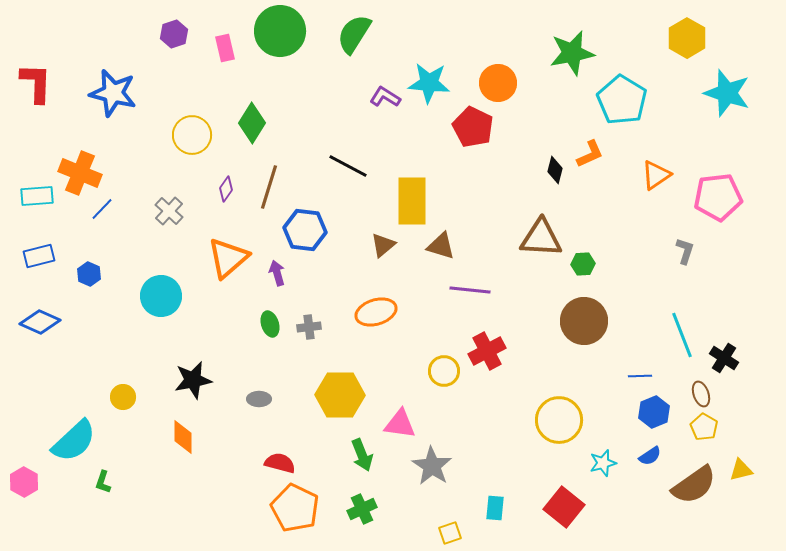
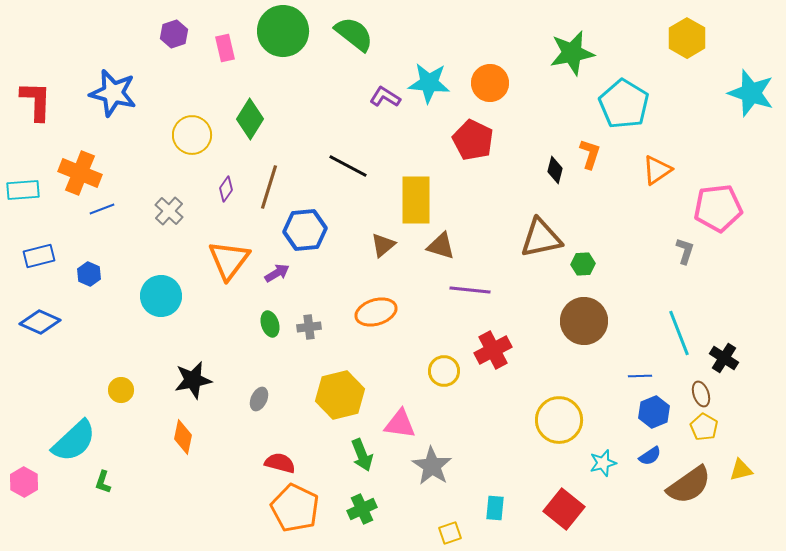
green circle at (280, 31): moved 3 px right
green semicircle at (354, 34): rotated 96 degrees clockwise
red L-shape at (36, 83): moved 18 px down
orange circle at (498, 83): moved 8 px left
cyan star at (727, 93): moved 24 px right
cyan pentagon at (622, 100): moved 2 px right, 4 px down
green diamond at (252, 123): moved 2 px left, 4 px up
red pentagon at (473, 127): moved 13 px down
orange L-shape at (590, 154): rotated 48 degrees counterclockwise
orange triangle at (656, 175): moved 1 px right, 5 px up
cyan rectangle at (37, 196): moved 14 px left, 6 px up
pink pentagon at (718, 197): moved 11 px down
yellow rectangle at (412, 201): moved 4 px right, 1 px up
blue line at (102, 209): rotated 25 degrees clockwise
blue hexagon at (305, 230): rotated 12 degrees counterclockwise
brown triangle at (541, 238): rotated 15 degrees counterclockwise
orange triangle at (228, 258): moved 1 px right, 2 px down; rotated 12 degrees counterclockwise
purple arrow at (277, 273): rotated 75 degrees clockwise
cyan line at (682, 335): moved 3 px left, 2 px up
red cross at (487, 351): moved 6 px right, 1 px up
yellow hexagon at (340, 395): rotated 15 degrees counterclockwise
yellow circle at (123, 397): moved 2 px left, 7 px up
gray ellipse at (259, 399): rotated 65 degrees counterclockwise
orange diamond at (183, 437): rotated 12 degrees clockwise
brown semicircle at (694, 485): moved 5 px left
red square at (564, 507): moved 2 px down
